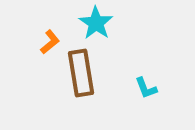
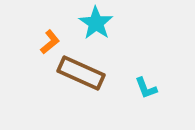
brown rectangle: rotated 57 degrees counterclockwise
